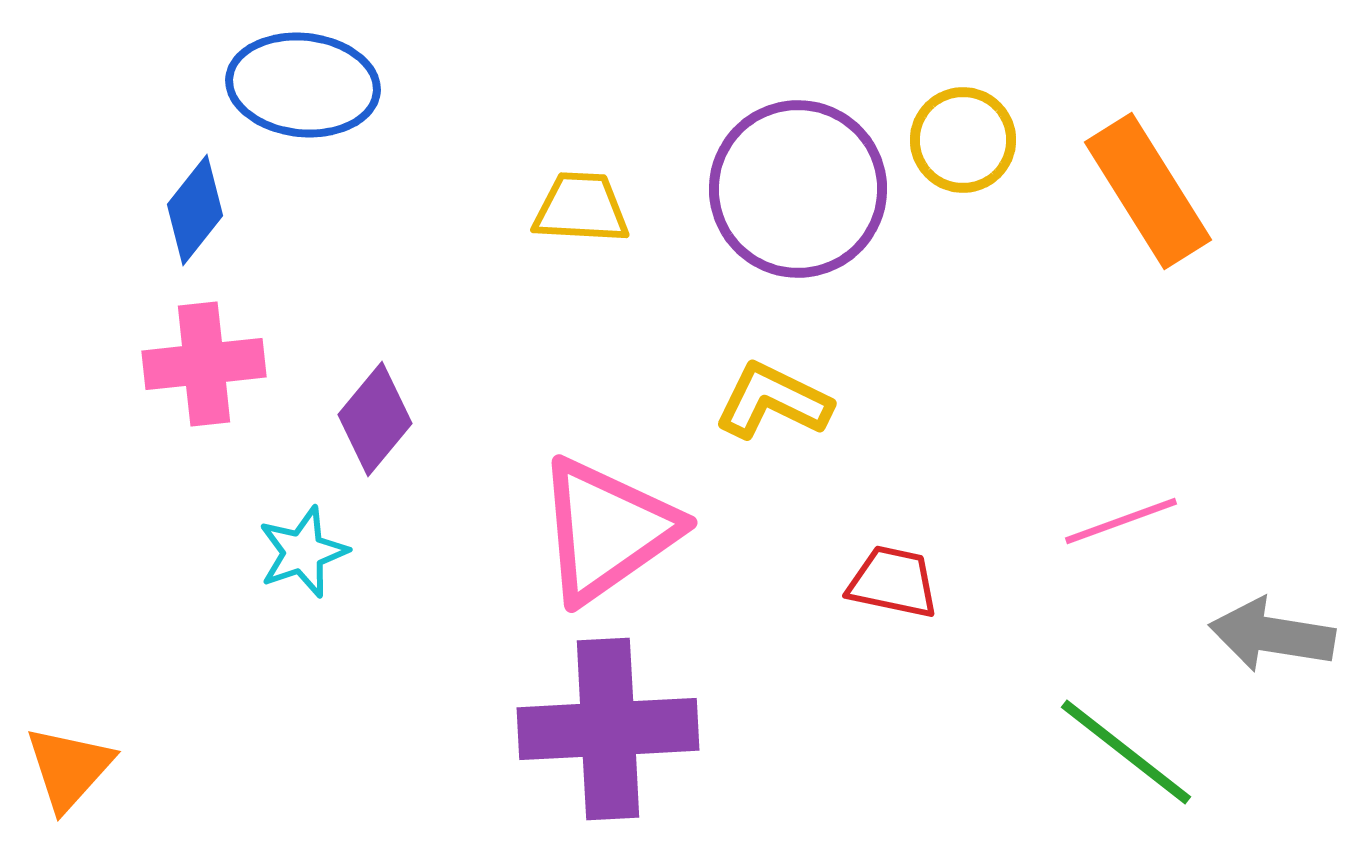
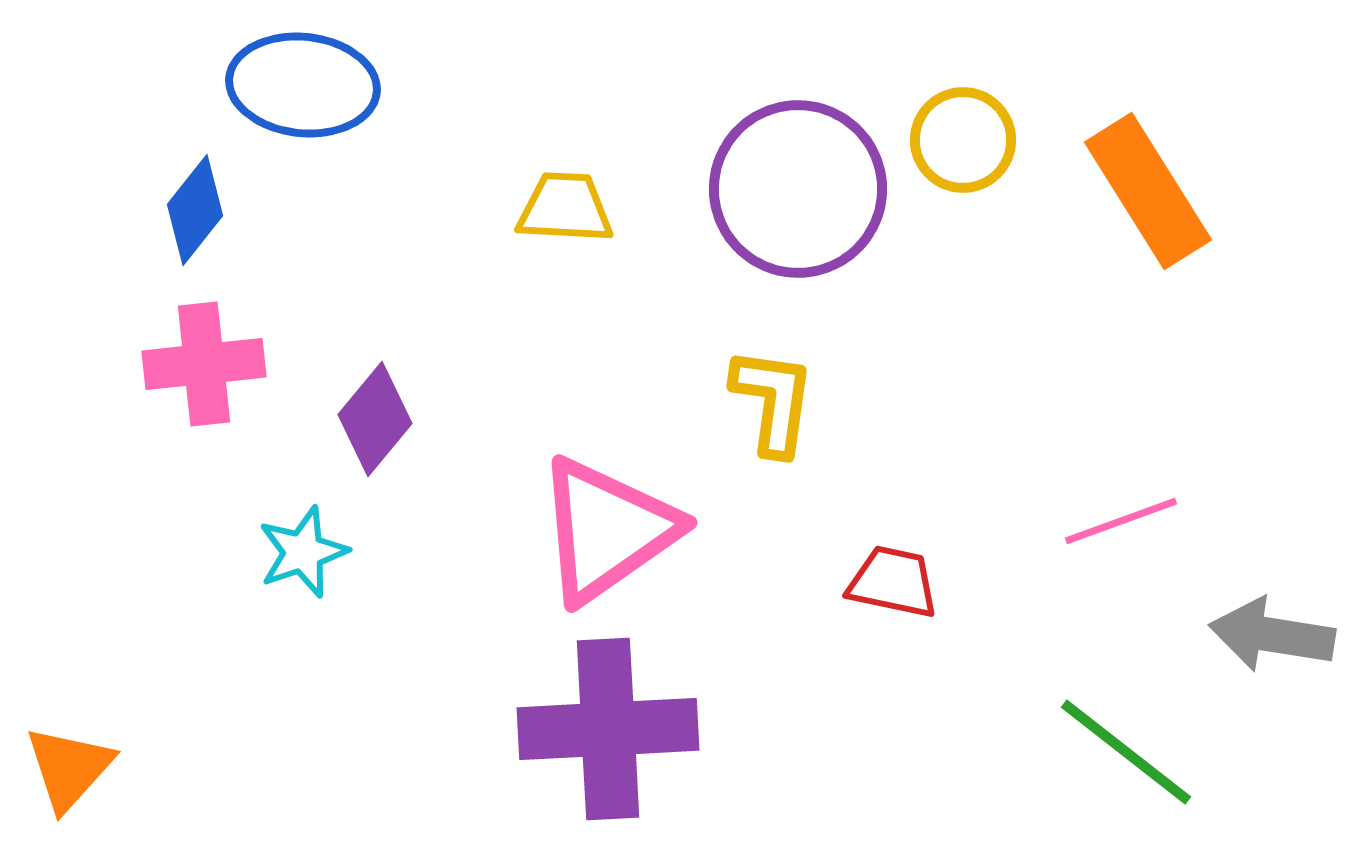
yellow trapezoid: moved 16 px left
yellow L-shape: rotated 72 degrees clockwise
